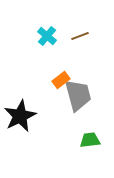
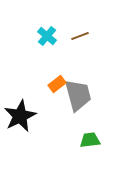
orange rectangle: moved 4 px left, 4 px down
